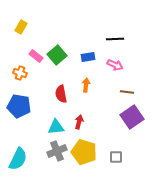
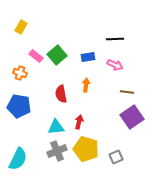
yellow pentagon: moved 2 px right, 3 px up
gray square: rotated 24 degrees counterclockwise
